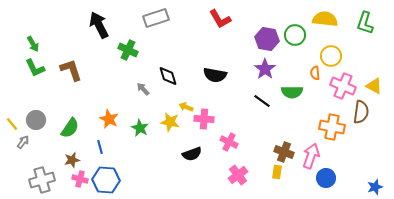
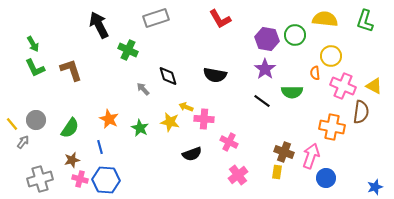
green L-shape at (365, 23): moved 2 px up
gray cross at (42, 180): moved 2 px left, 1 px up
